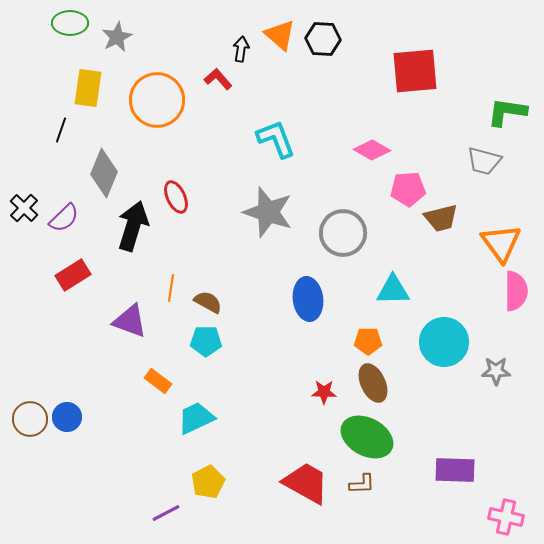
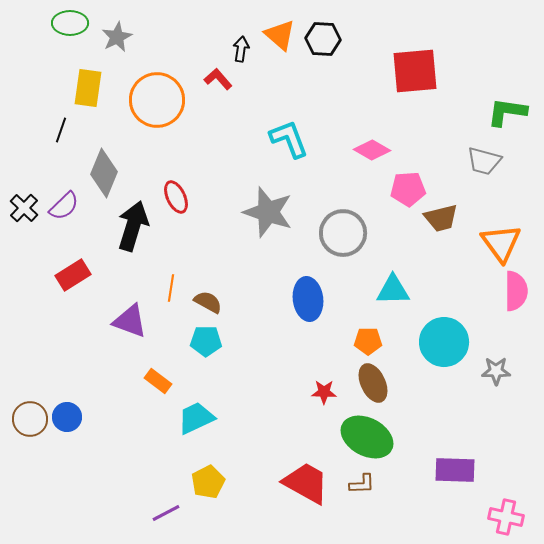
cyan L-shape at (276, 139): moved 13 px right
purple semicircle at (64, 218): moved 12 px up
